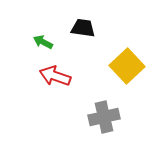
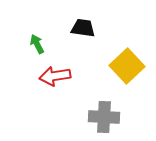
green arrow: moved 6 px left, 2 px down; rotated 36 degrees clockwise
red arrow: rotated 28 degrees counterclockwise
gray cross: rotated 16 degrees clockwise
